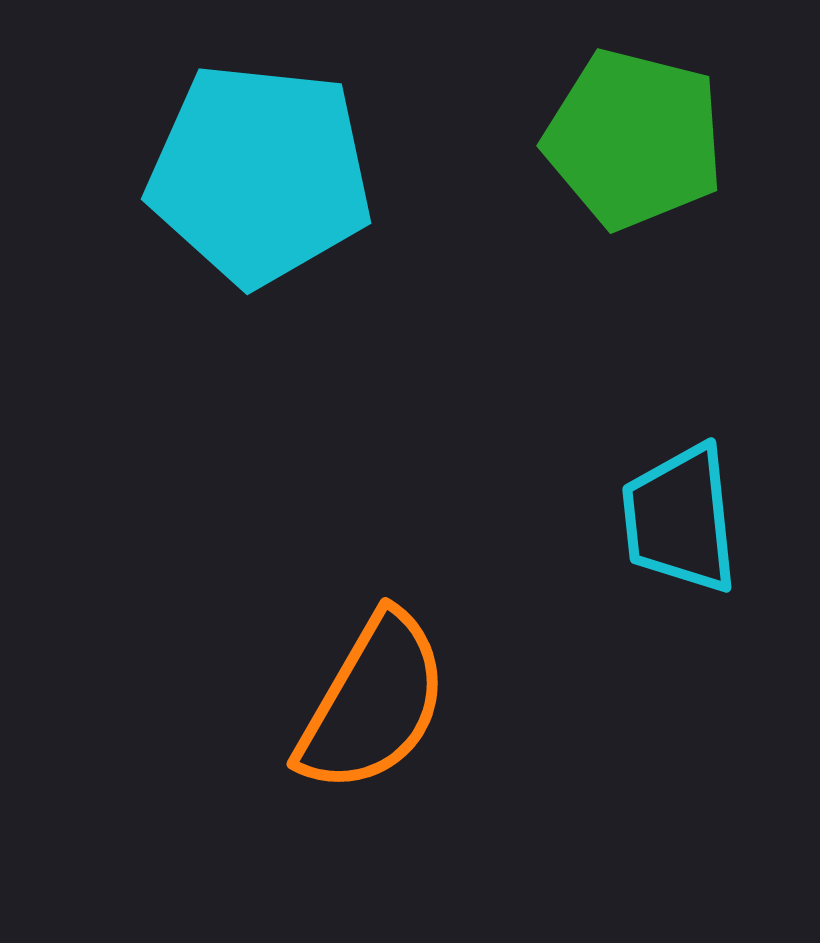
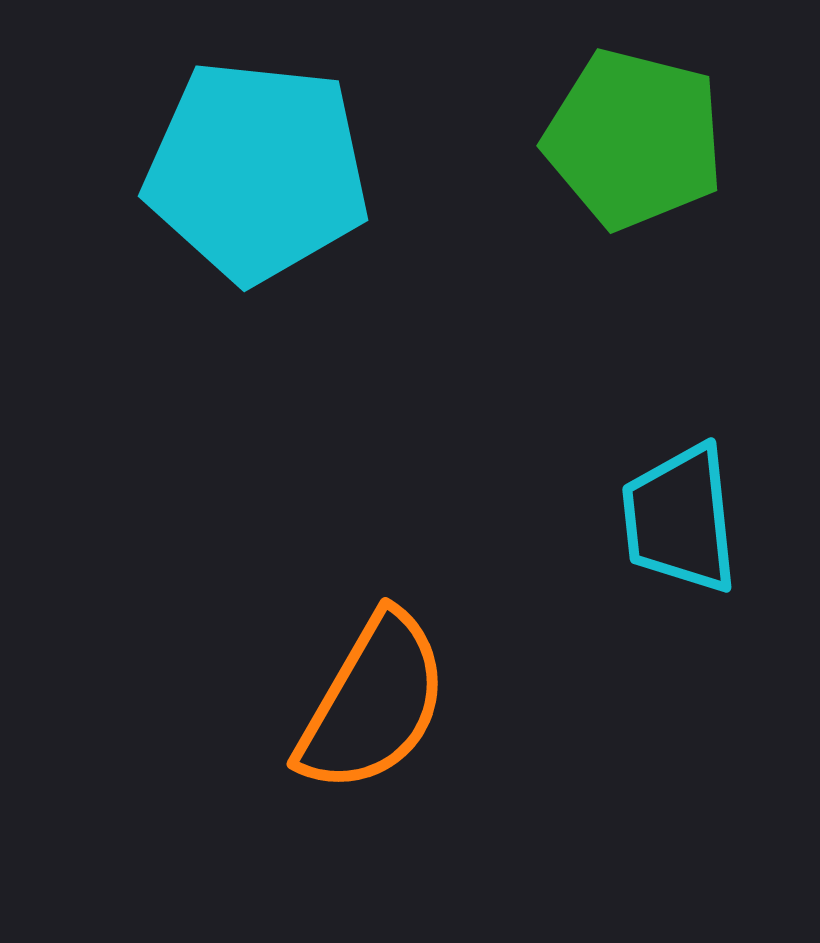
cyan pentagon: moved 3 px left, 3 px up
